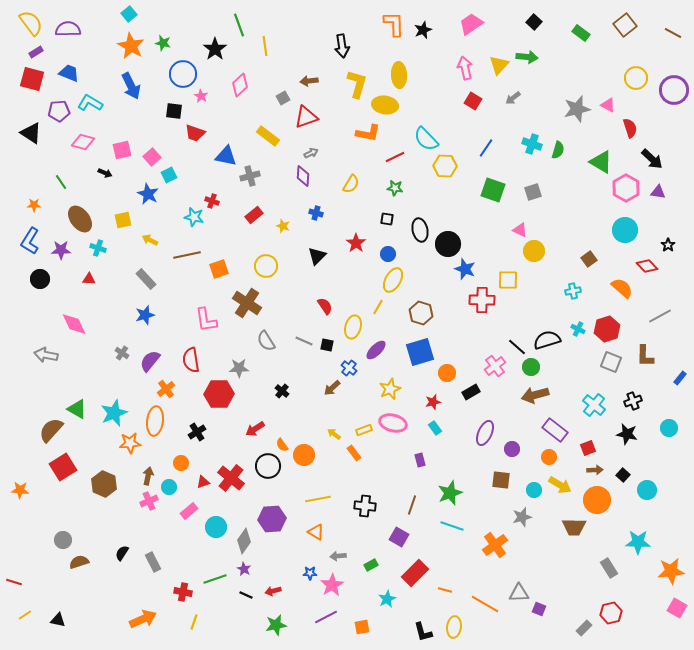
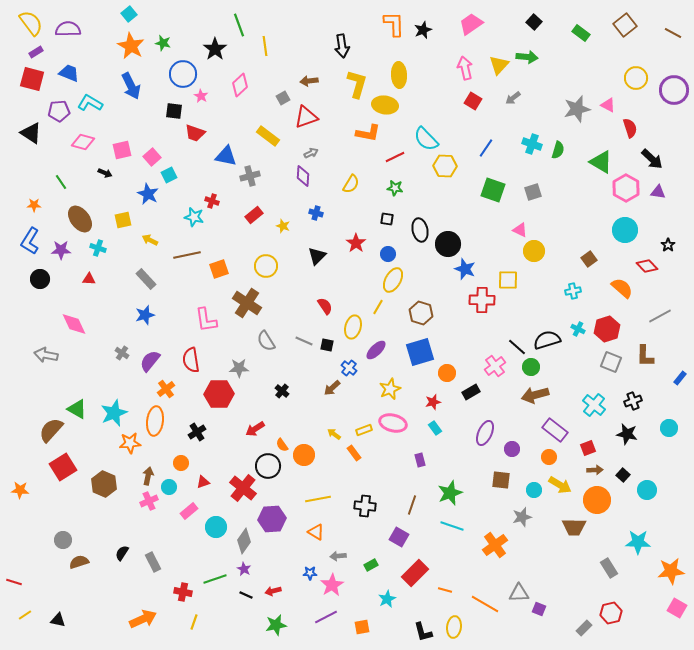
red cross at (231, 478): moved 12 px right, 10 px down
